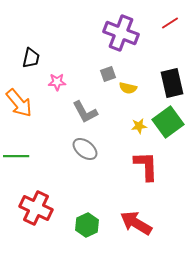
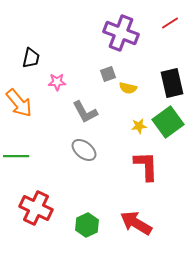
gray ellipse: moved 1 px left, 1 px down
